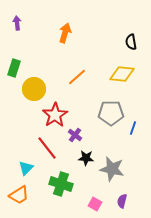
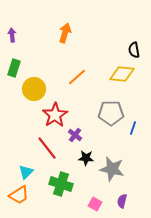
purple arrow: moved 5 px left, 12 px down
black semicircle: moved 3 px right, 8 px down
cyan triangle: moved 4 px down
